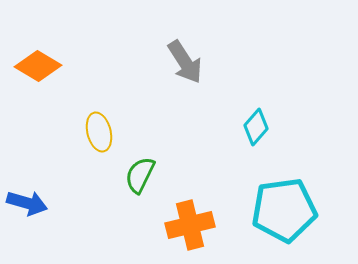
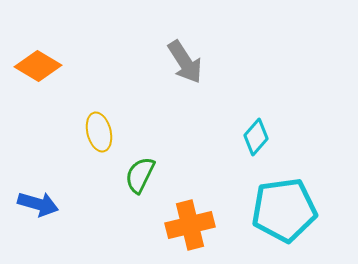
cyan diamond: moved 10 px down
blue arrow: moved 11 px right, 1 px down
